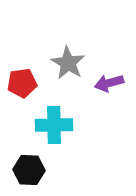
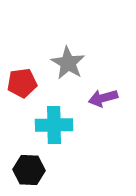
purple arrow: moved 6 px left, 15 px down
